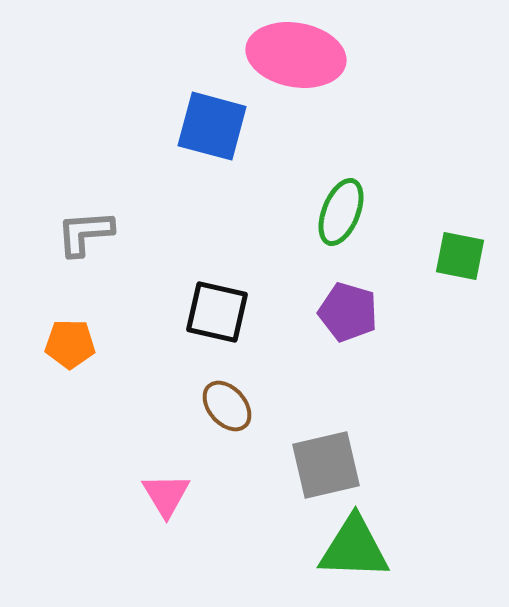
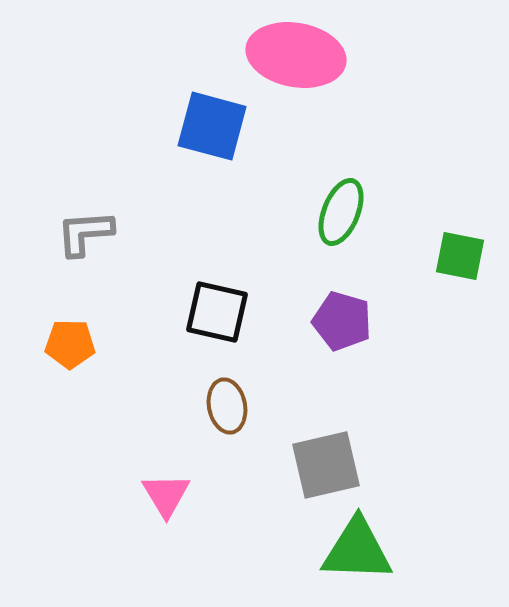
purple pentagon: moved 6 px left, 9 px down
brown ellipse: rotated 30 degrees clockwise
green triangle: moved 3 px right, 2 px down
